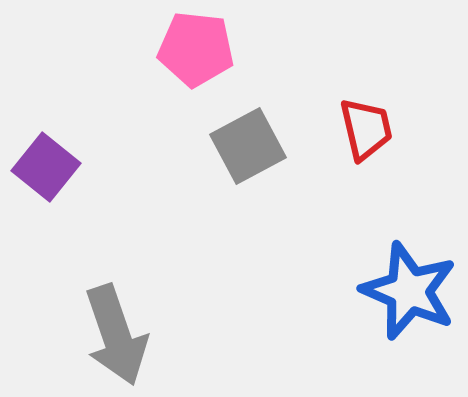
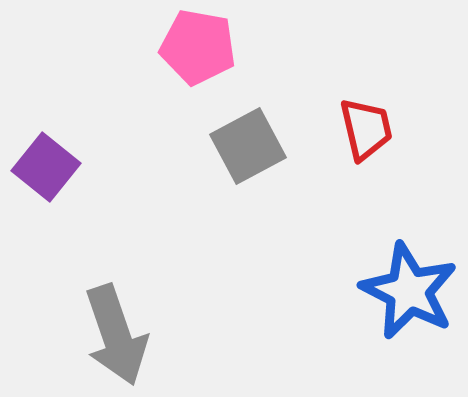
pink pentagon: moved 2 px right, 2 px up; rotated 4 degrees clockwise
blue star: rotated 4 degrees clockwise
